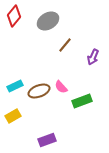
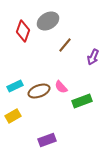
red diamond: moved 9 px right, 15 px down; rotated 20 degrees counterclockwise
